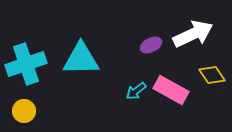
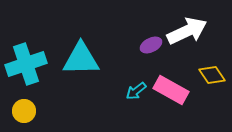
white arrow: moved 6 px left, 3 px up
